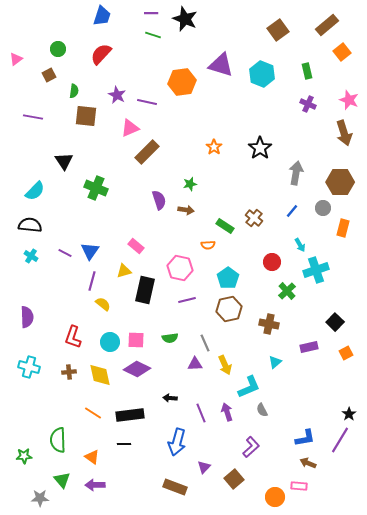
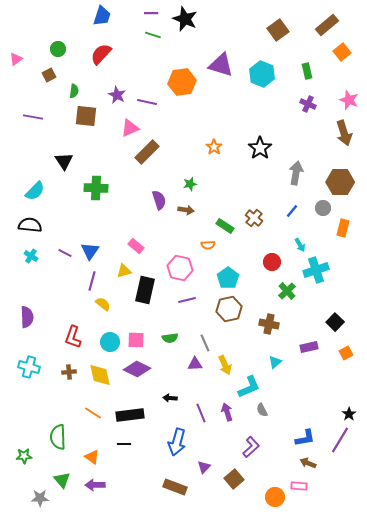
green cross at (96, 188): rotated 20 degrees counterclockwise
green semicircle at (58, 440): moved 3 px up
